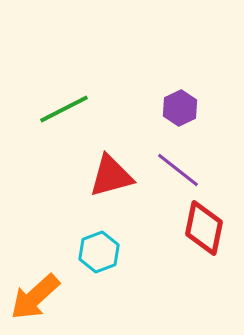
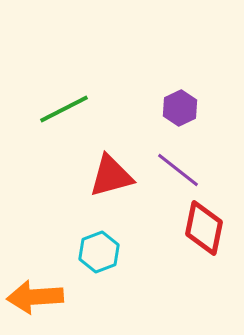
orange arrow: rotated 38 degrees clockwise
